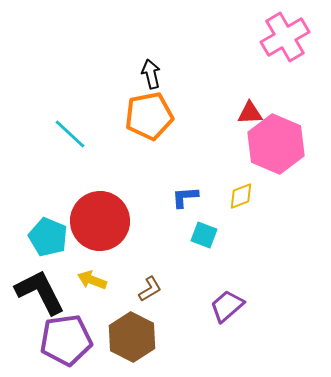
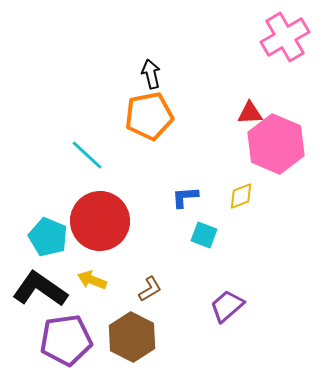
cyan line: moved 17 px right, 21 px down
black L-shape: moved 3 px up; rotated 28 degrees counterclockwise
